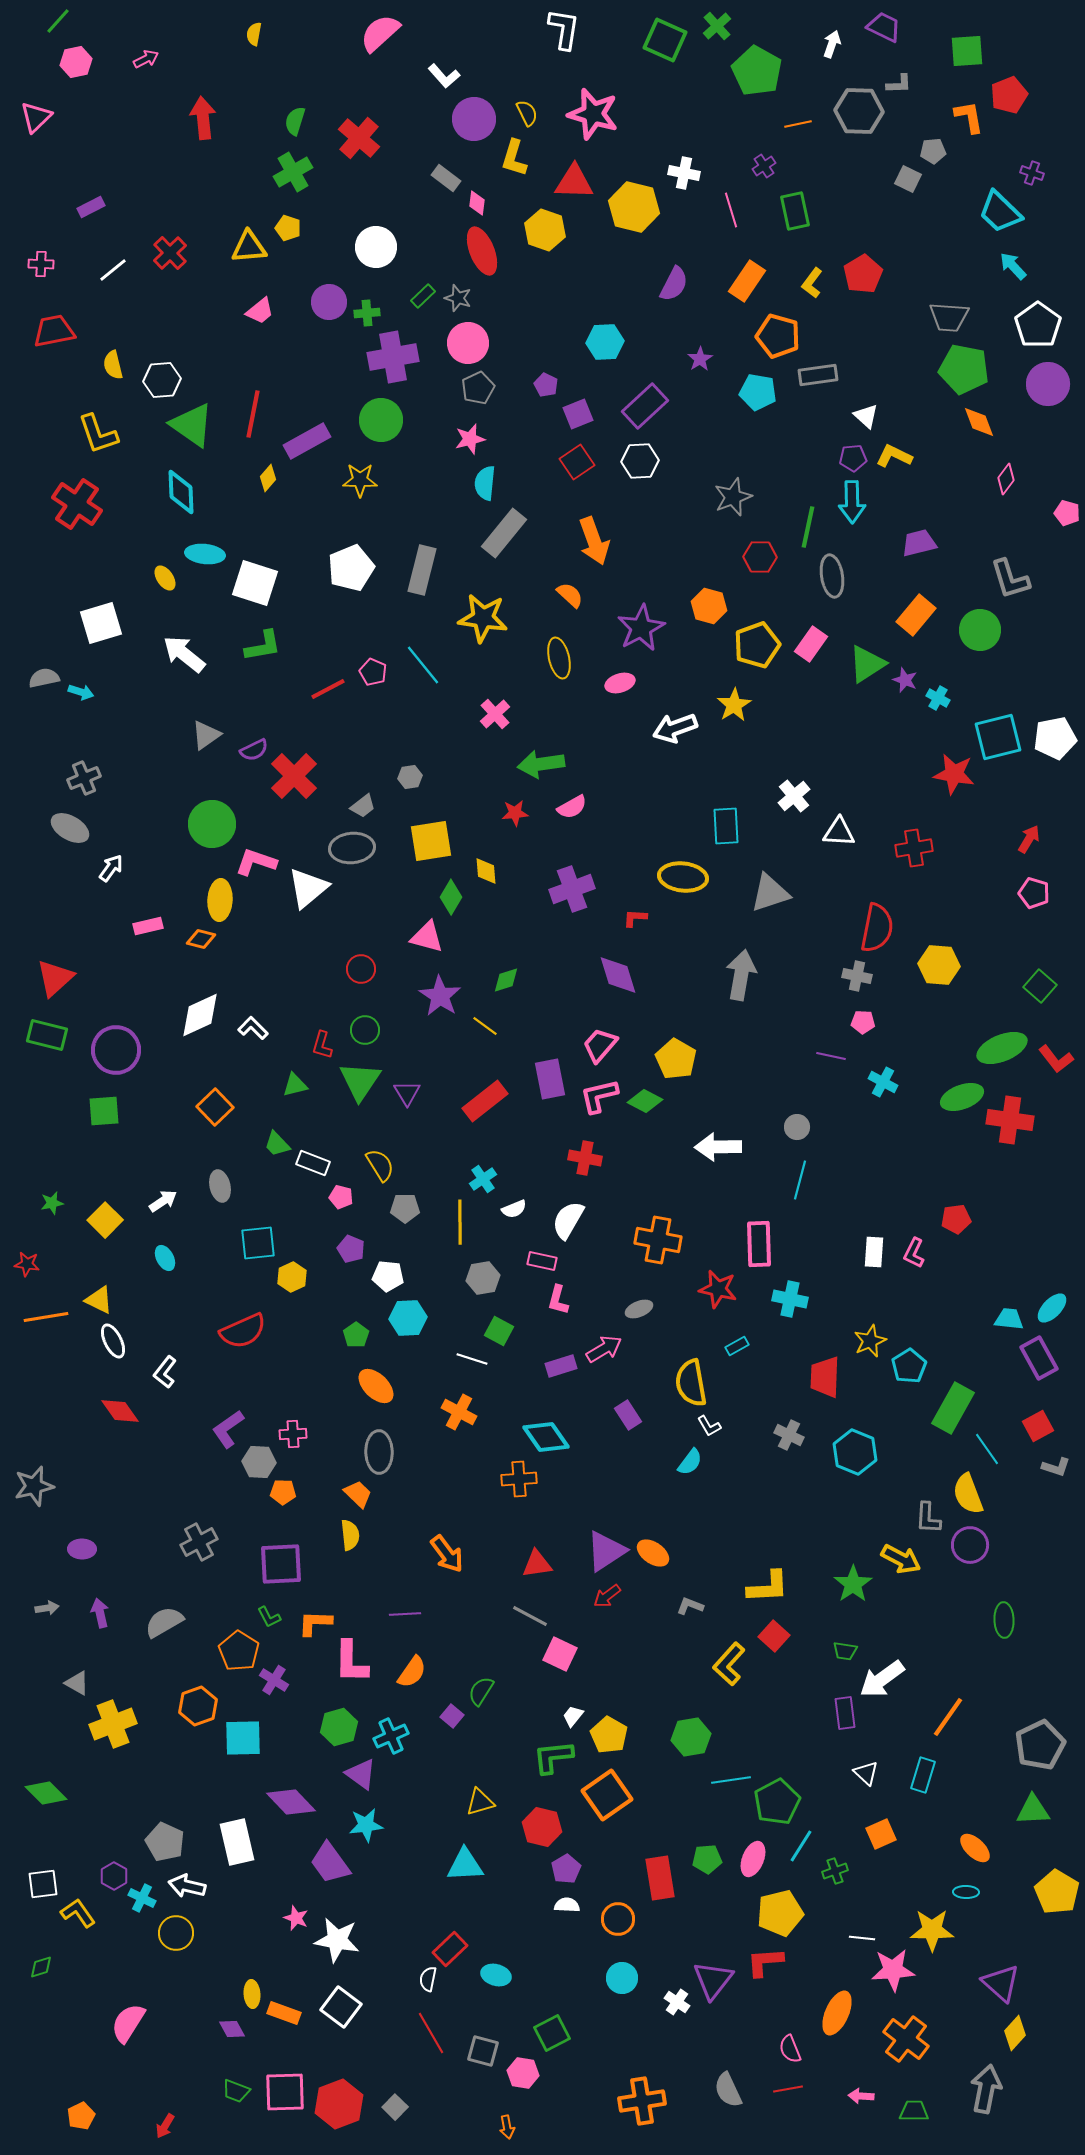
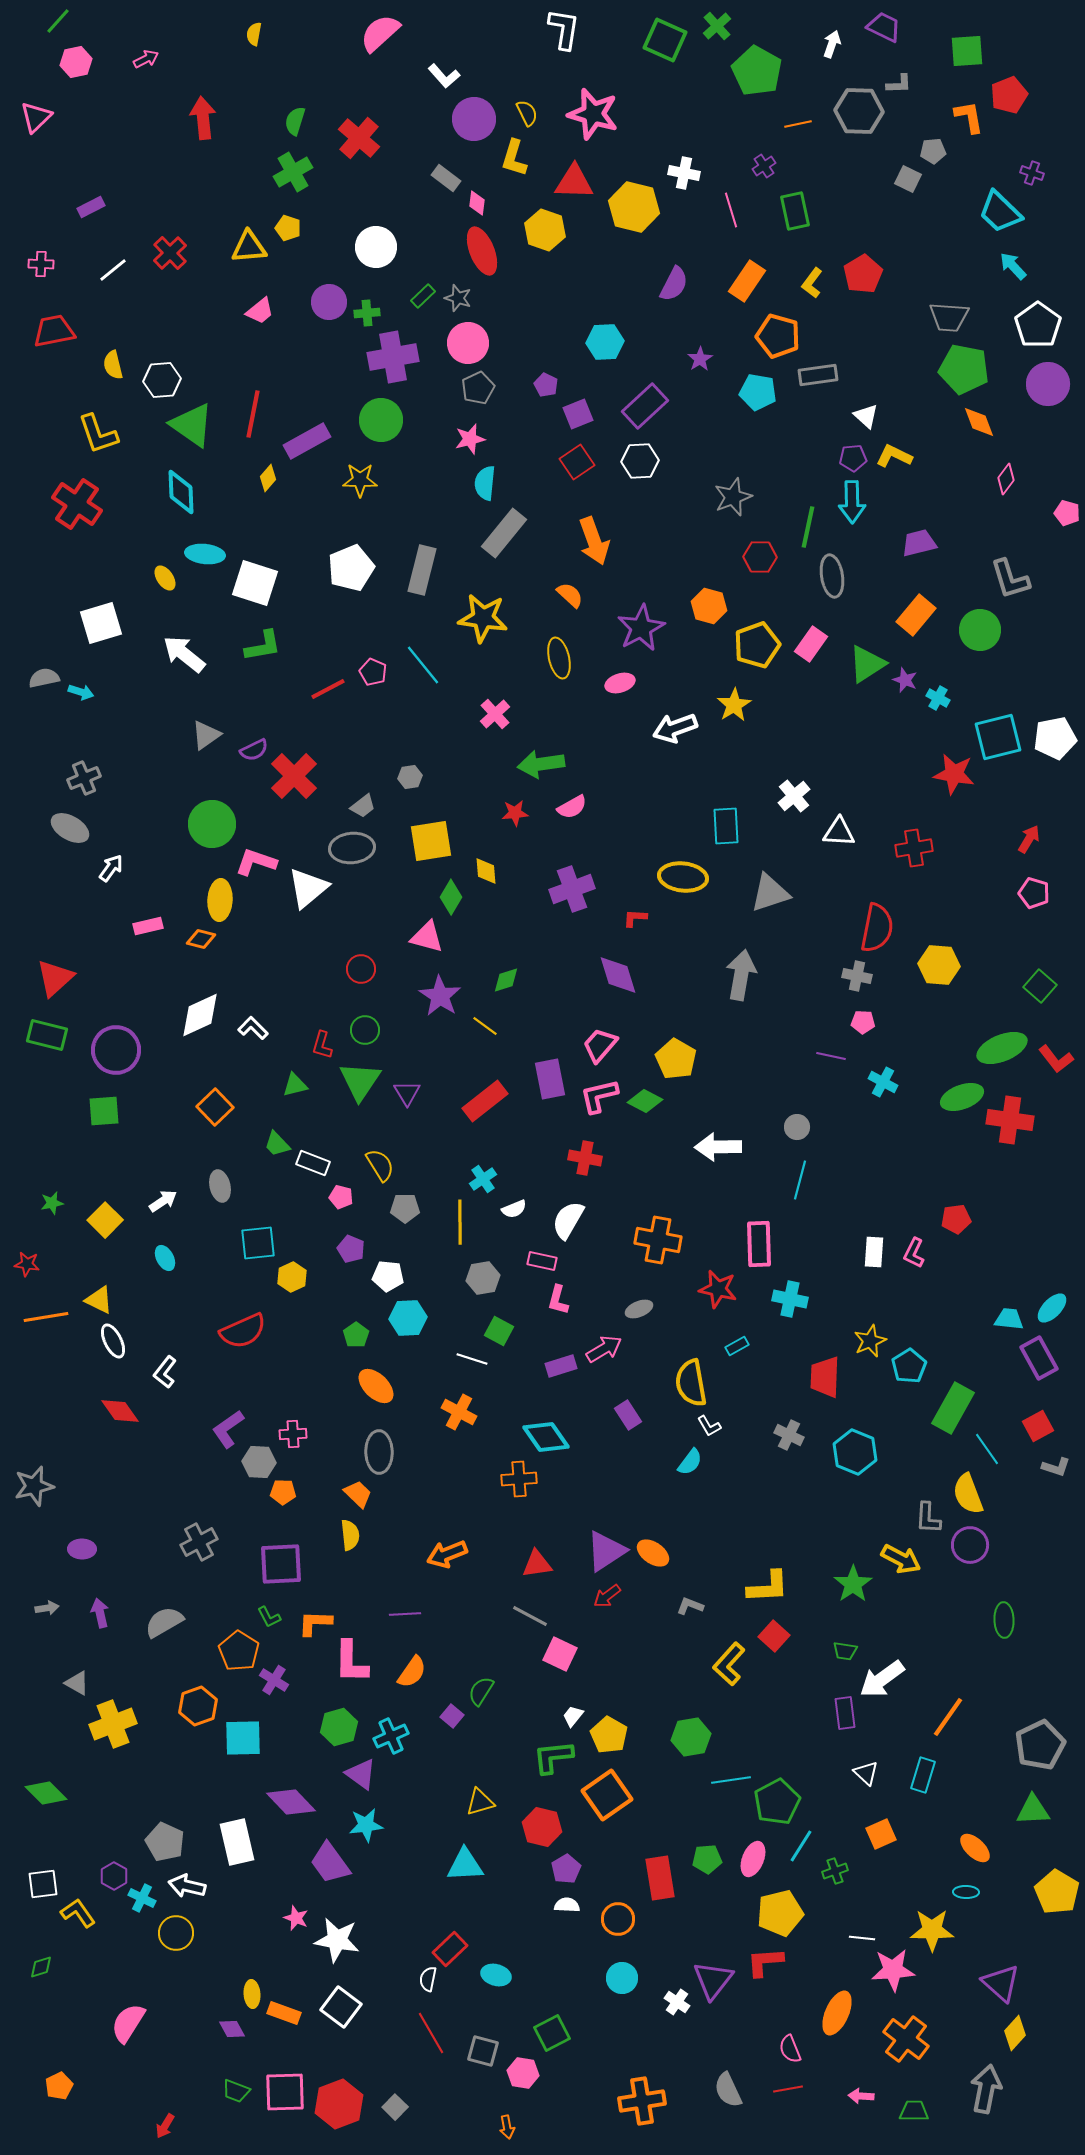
orange arrow at (447, 1554): rotated 105 degrees clockwise
orange pentagon at (81, 2116): moved 22 px left, 30 px up
